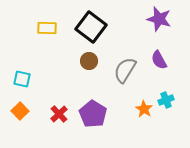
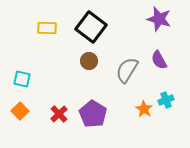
gray semicircle: moved 2 px right
